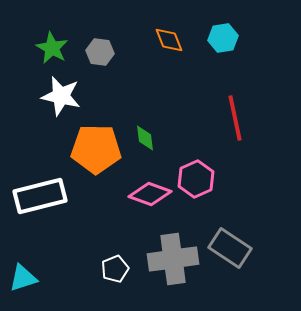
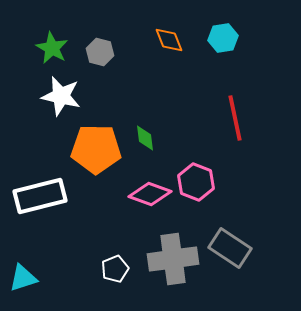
gray hexagon: rotated 8 degrees clockwise
pink hexagon: moved 3 px down; rotated 15 degrees counterclockwise
